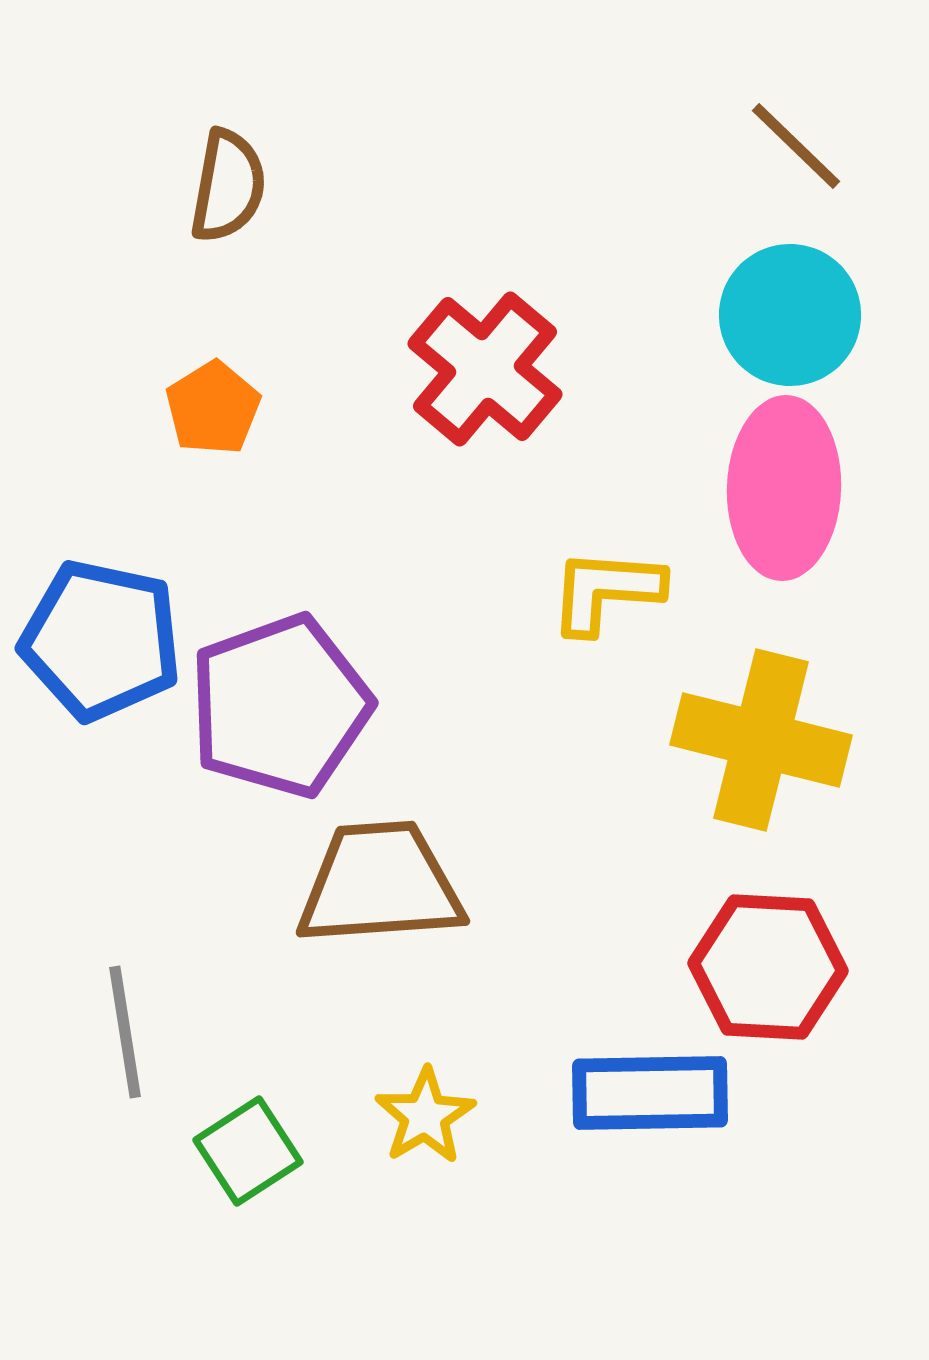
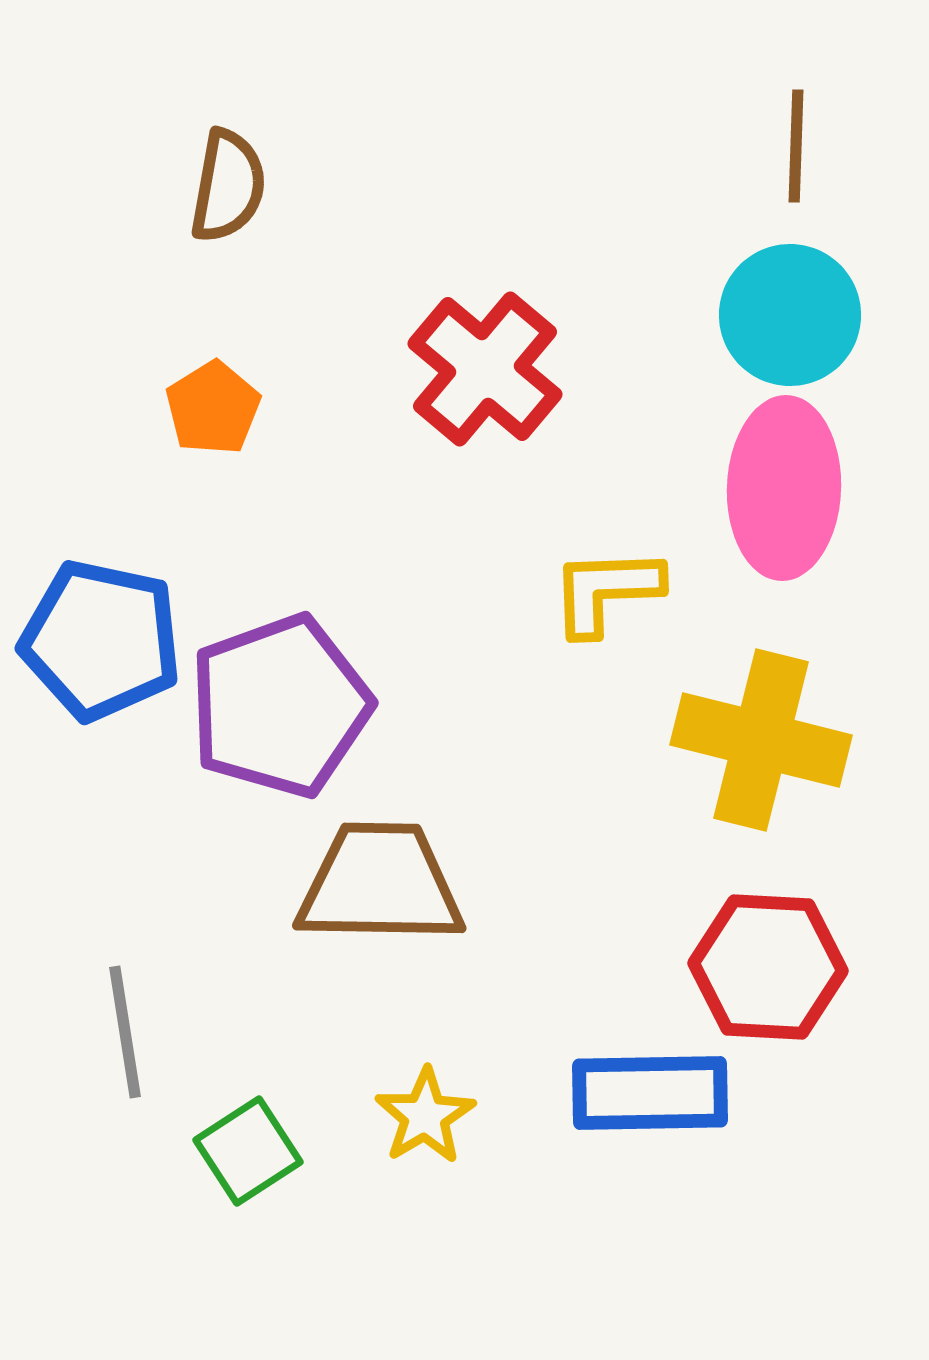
brown line: rotated 48 degrees clockwise
yellow L-shape: rotated 6 degrees counterclockwise
brown trapezoid: rotated 5 degrees clockwise
